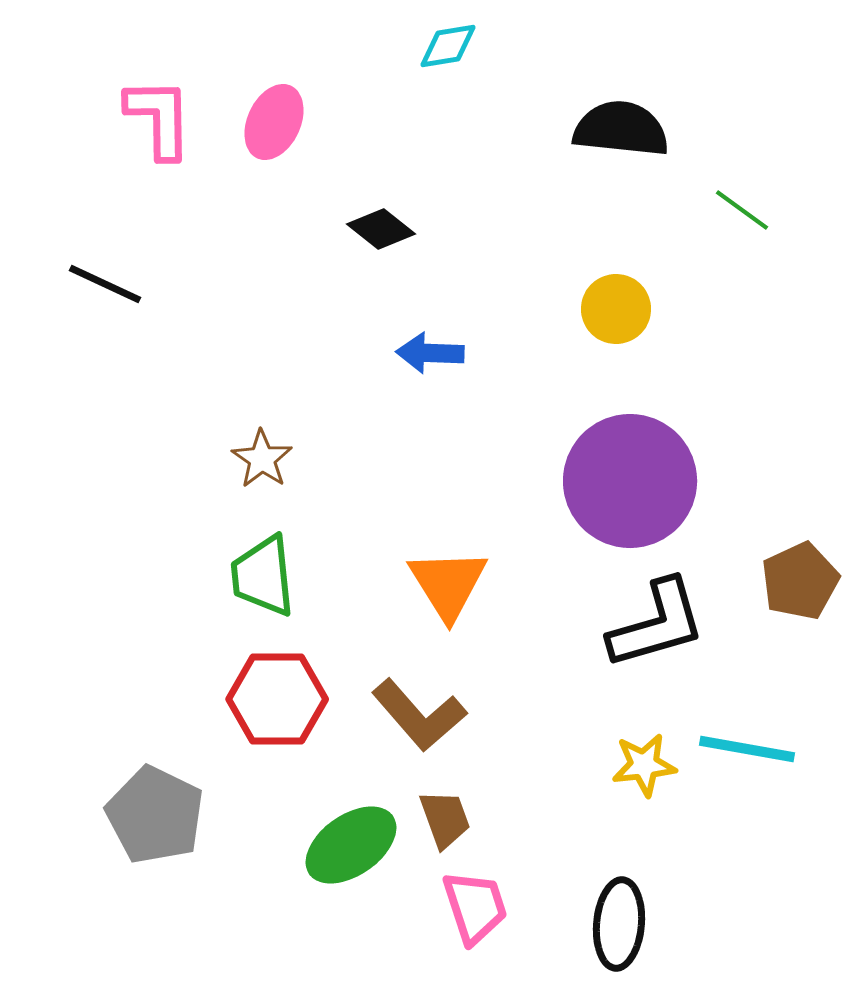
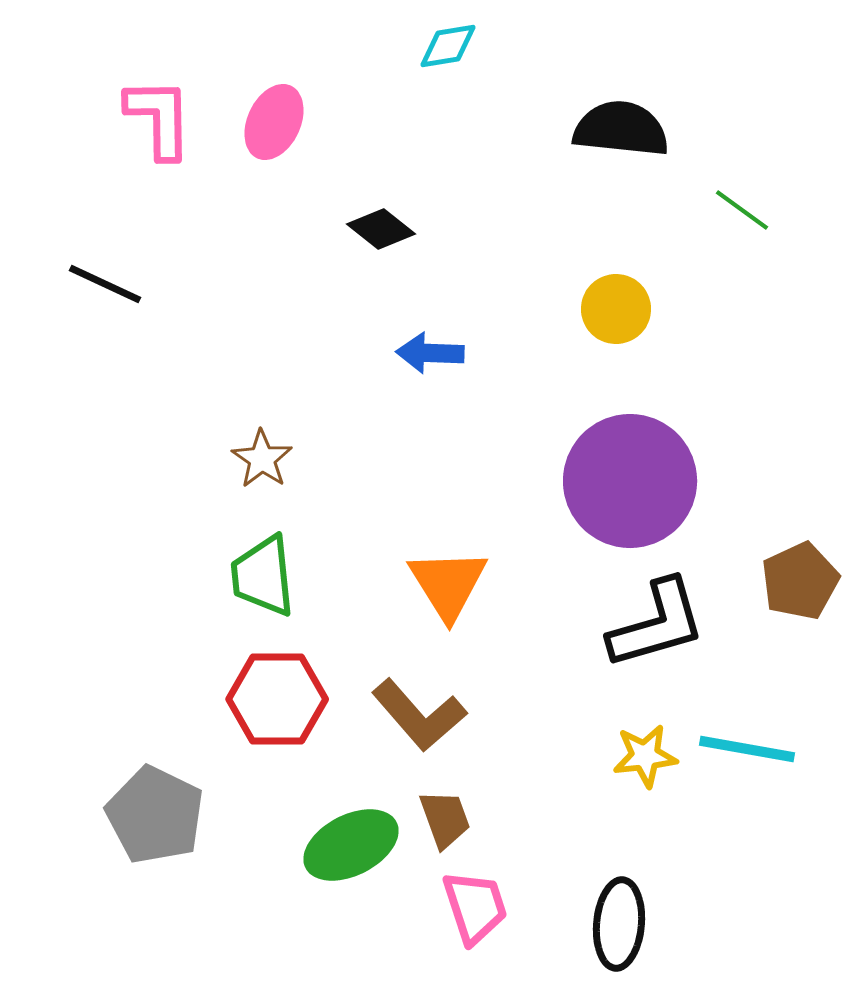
yellow star: moved 1 px right, 9 px up
green ellipse: rotated 8 degrees clockwise
